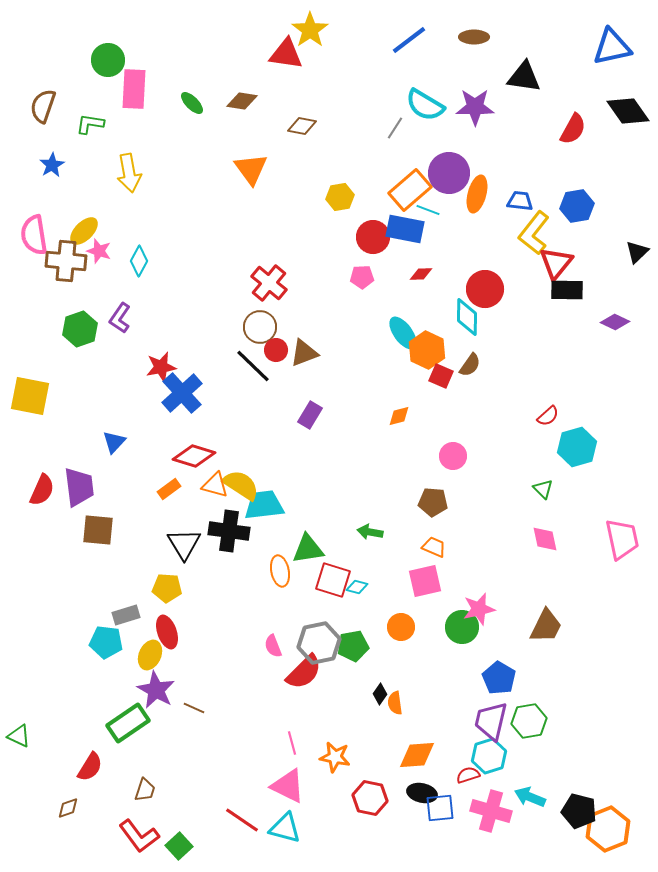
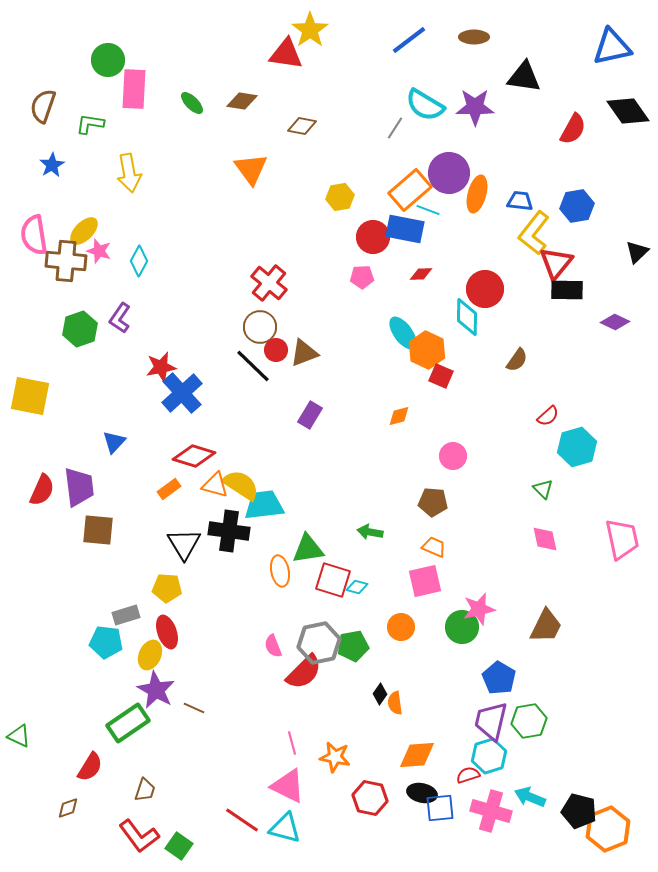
brown semicircle at (470, 365): moved 47 px right, 5 px up
green square at (179, 846): rotated 12 degrees counterclockwise
